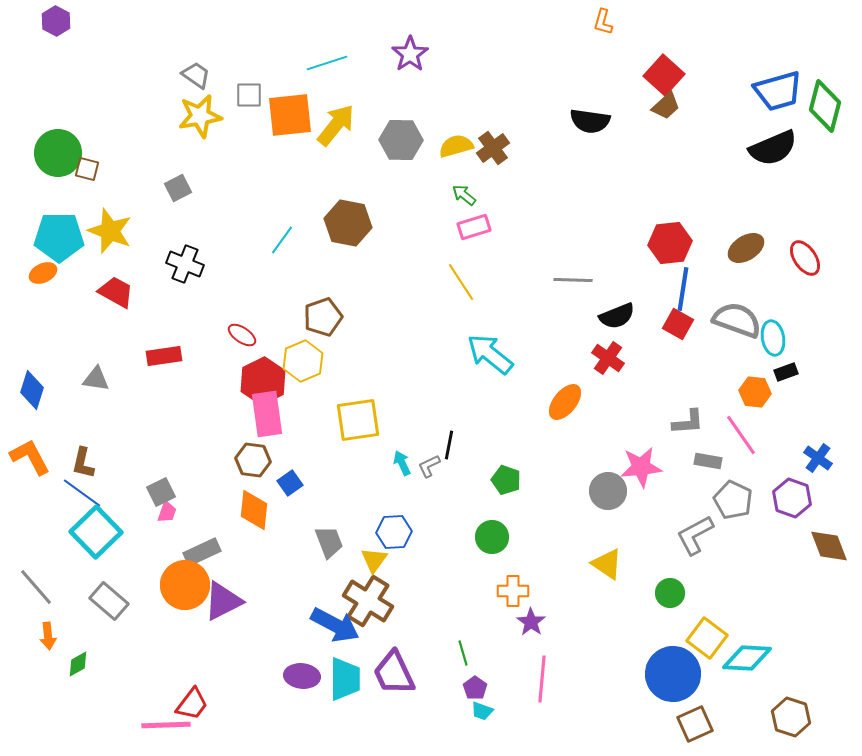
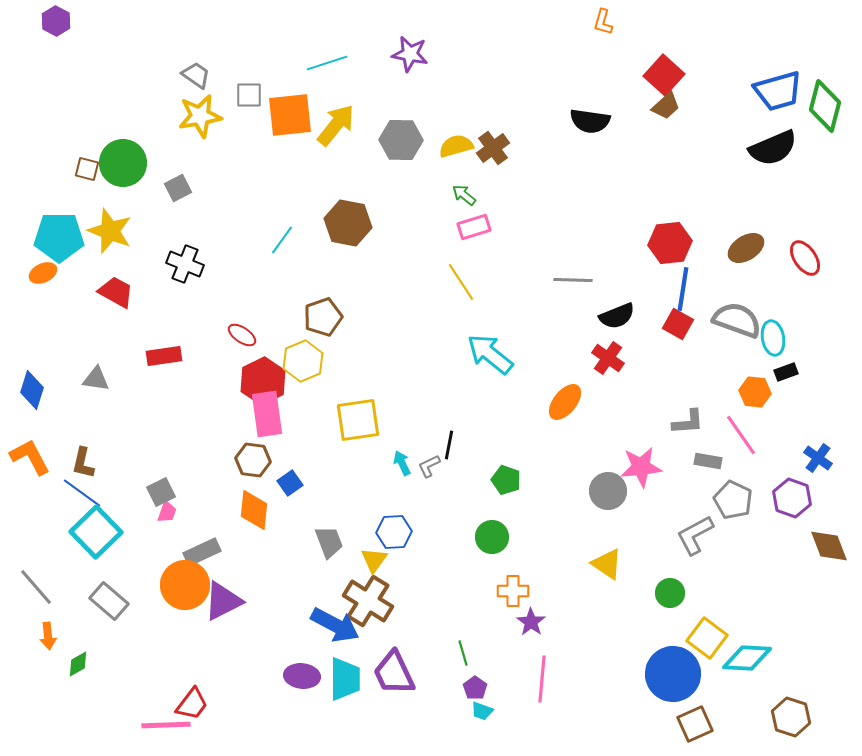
purple star at (410, 54): rotated 27 degrees counterclockwise
green circle at (58, 153): moved 65 px right, 10 px down
